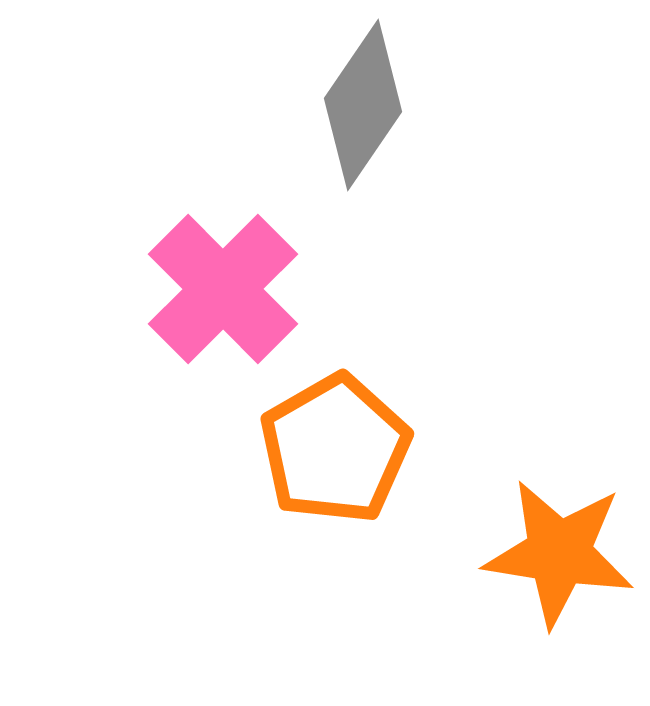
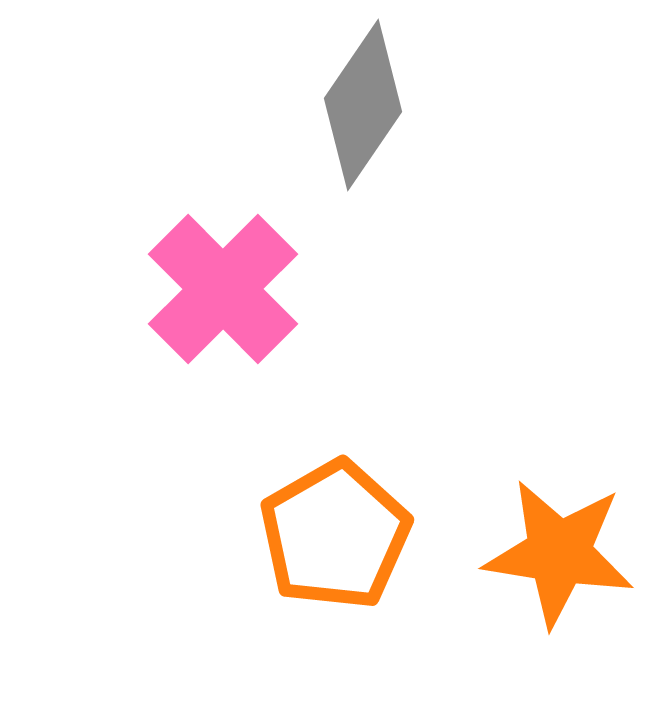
orange pentagon: moved 86 px down
